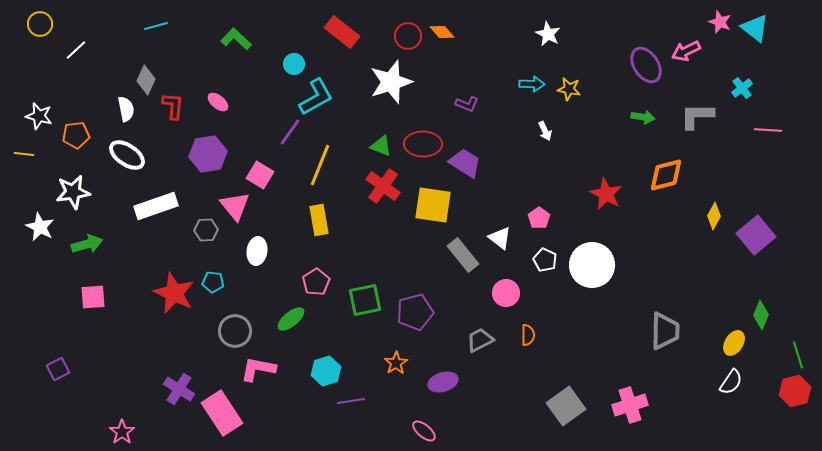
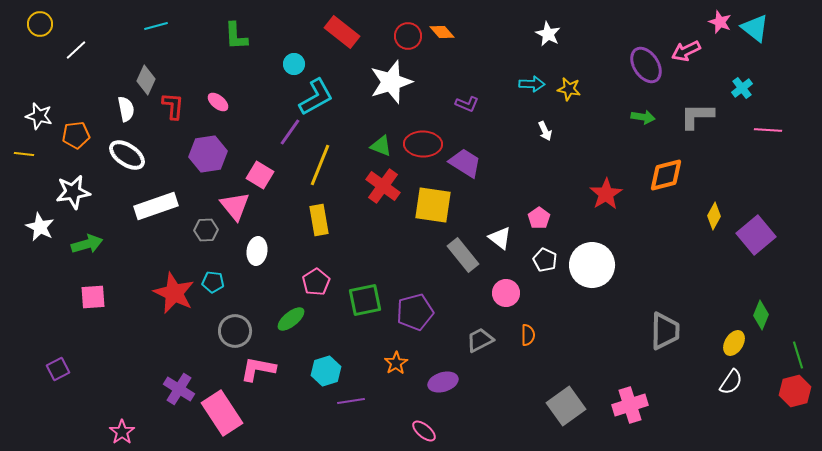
green L-shape at (236, 39): moved 3 px up; rotated 136 degrees counterclockwise
red star at (606, 194): rotated 12 degrees clockwise
